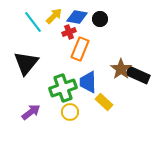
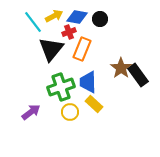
yellow arrow: rotated 18 degrees clockwise
orange rectangle: moved 2 px right
black triangle: moved 25 px right, 14 px up
brown star: moved 1 px up
black rectangle: rotated 30 degrees clockwise
green cross: moved 2 px left, 1 px up
yellow rectangle: moved 10 px left, 2 px down
